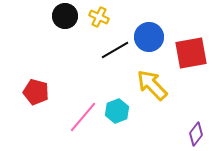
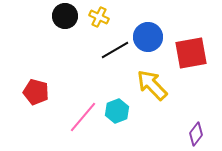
blue circle: moved 1 px left
